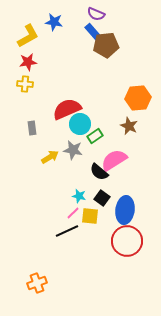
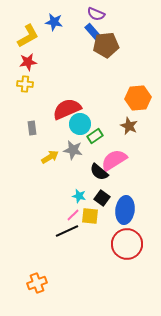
pink line: moved 2 px down
red circle: moved 3 px down
